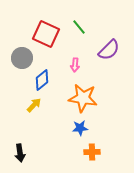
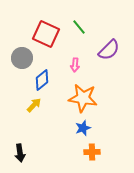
blue star: moved 3 px right; rotated 14 degrees counterclockwise
